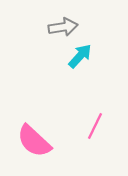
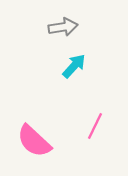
cyan arrow: moved 6 px left, 10 px down
